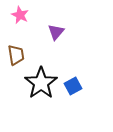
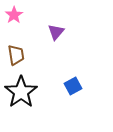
pink star: moved 6 px left; rotated 12 degrees clockwise
black star: moved 20 px left, 9 px down
